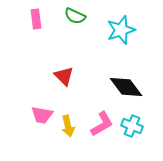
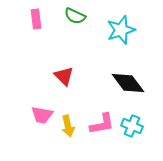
black diamond: moved 2 px right, 4 px up
pink L-shape: rotated 20 degrees clockwise
